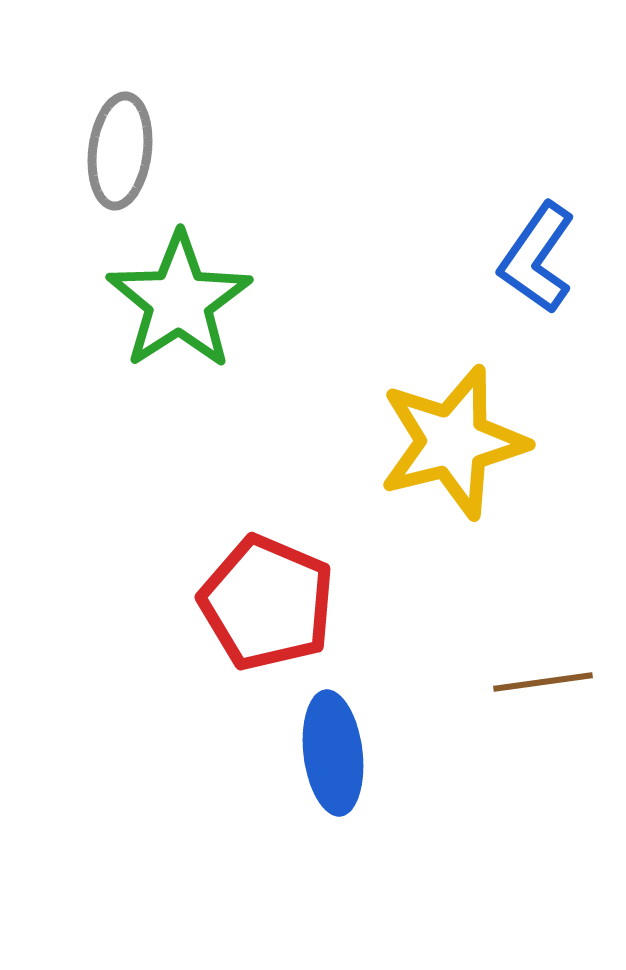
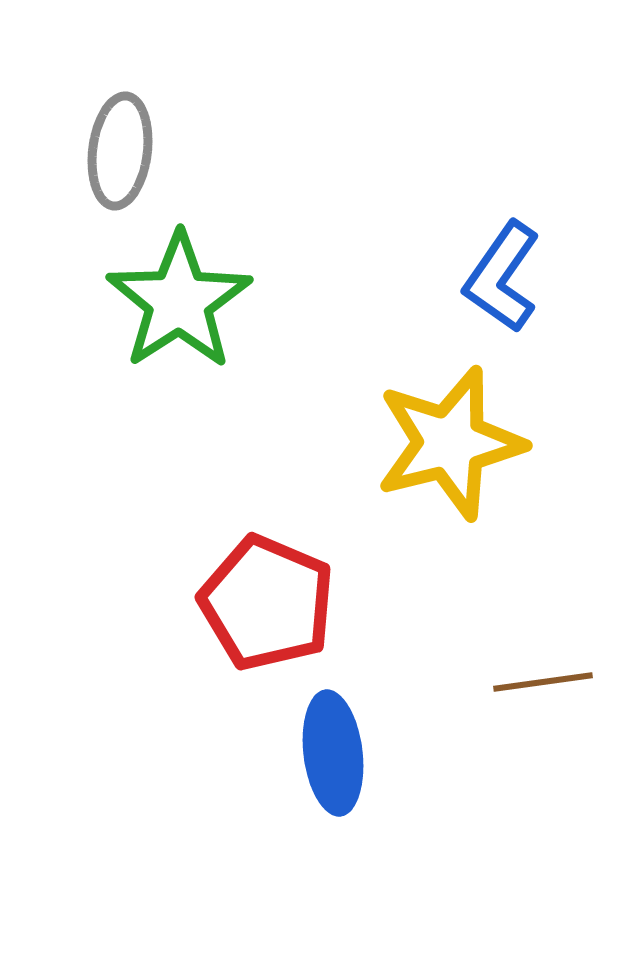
blue L-shape: moved 35 px left, 19 px down
yellow star: moved 3 px left, 1 px down
